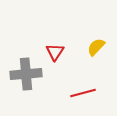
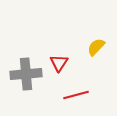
red triangle: moved 4 px right, 11 px down
red line: moved 7 px left, 2 px down
